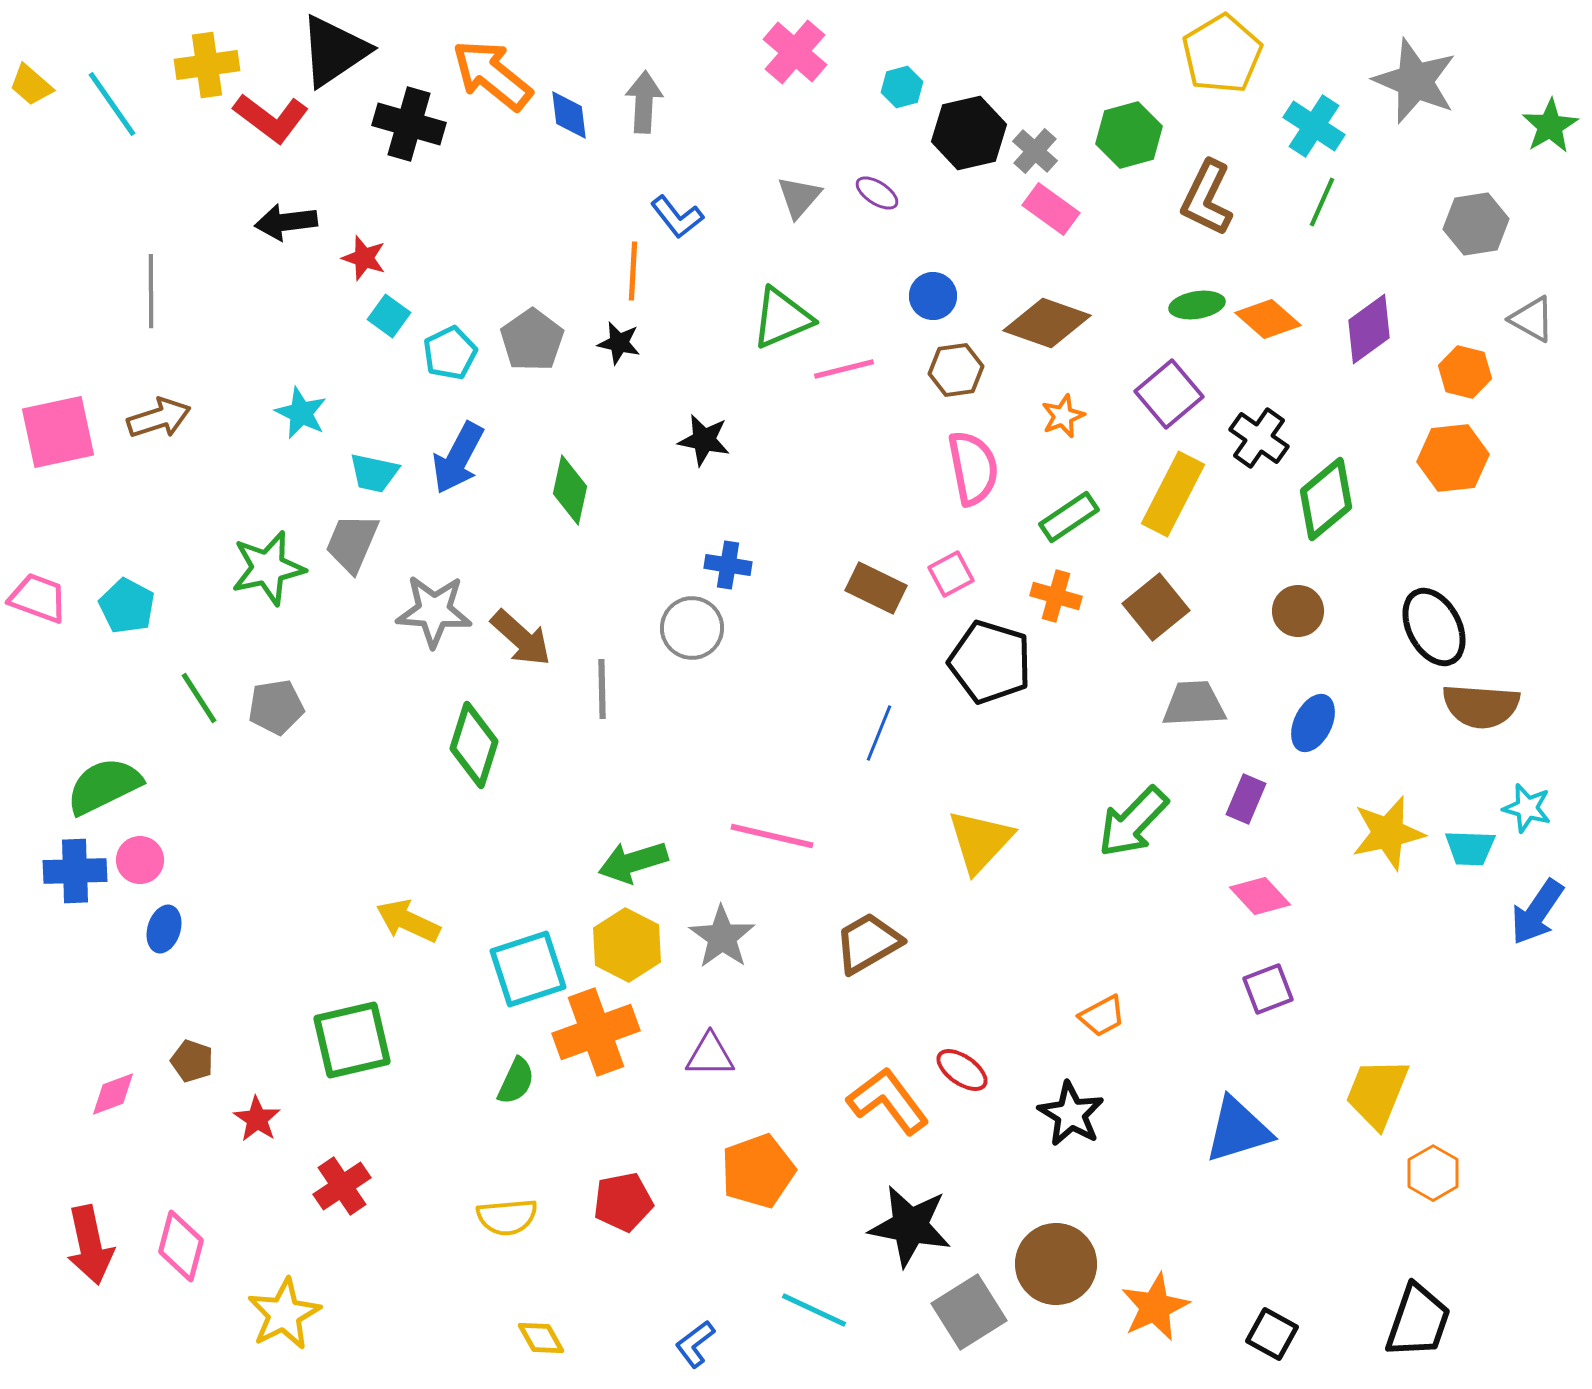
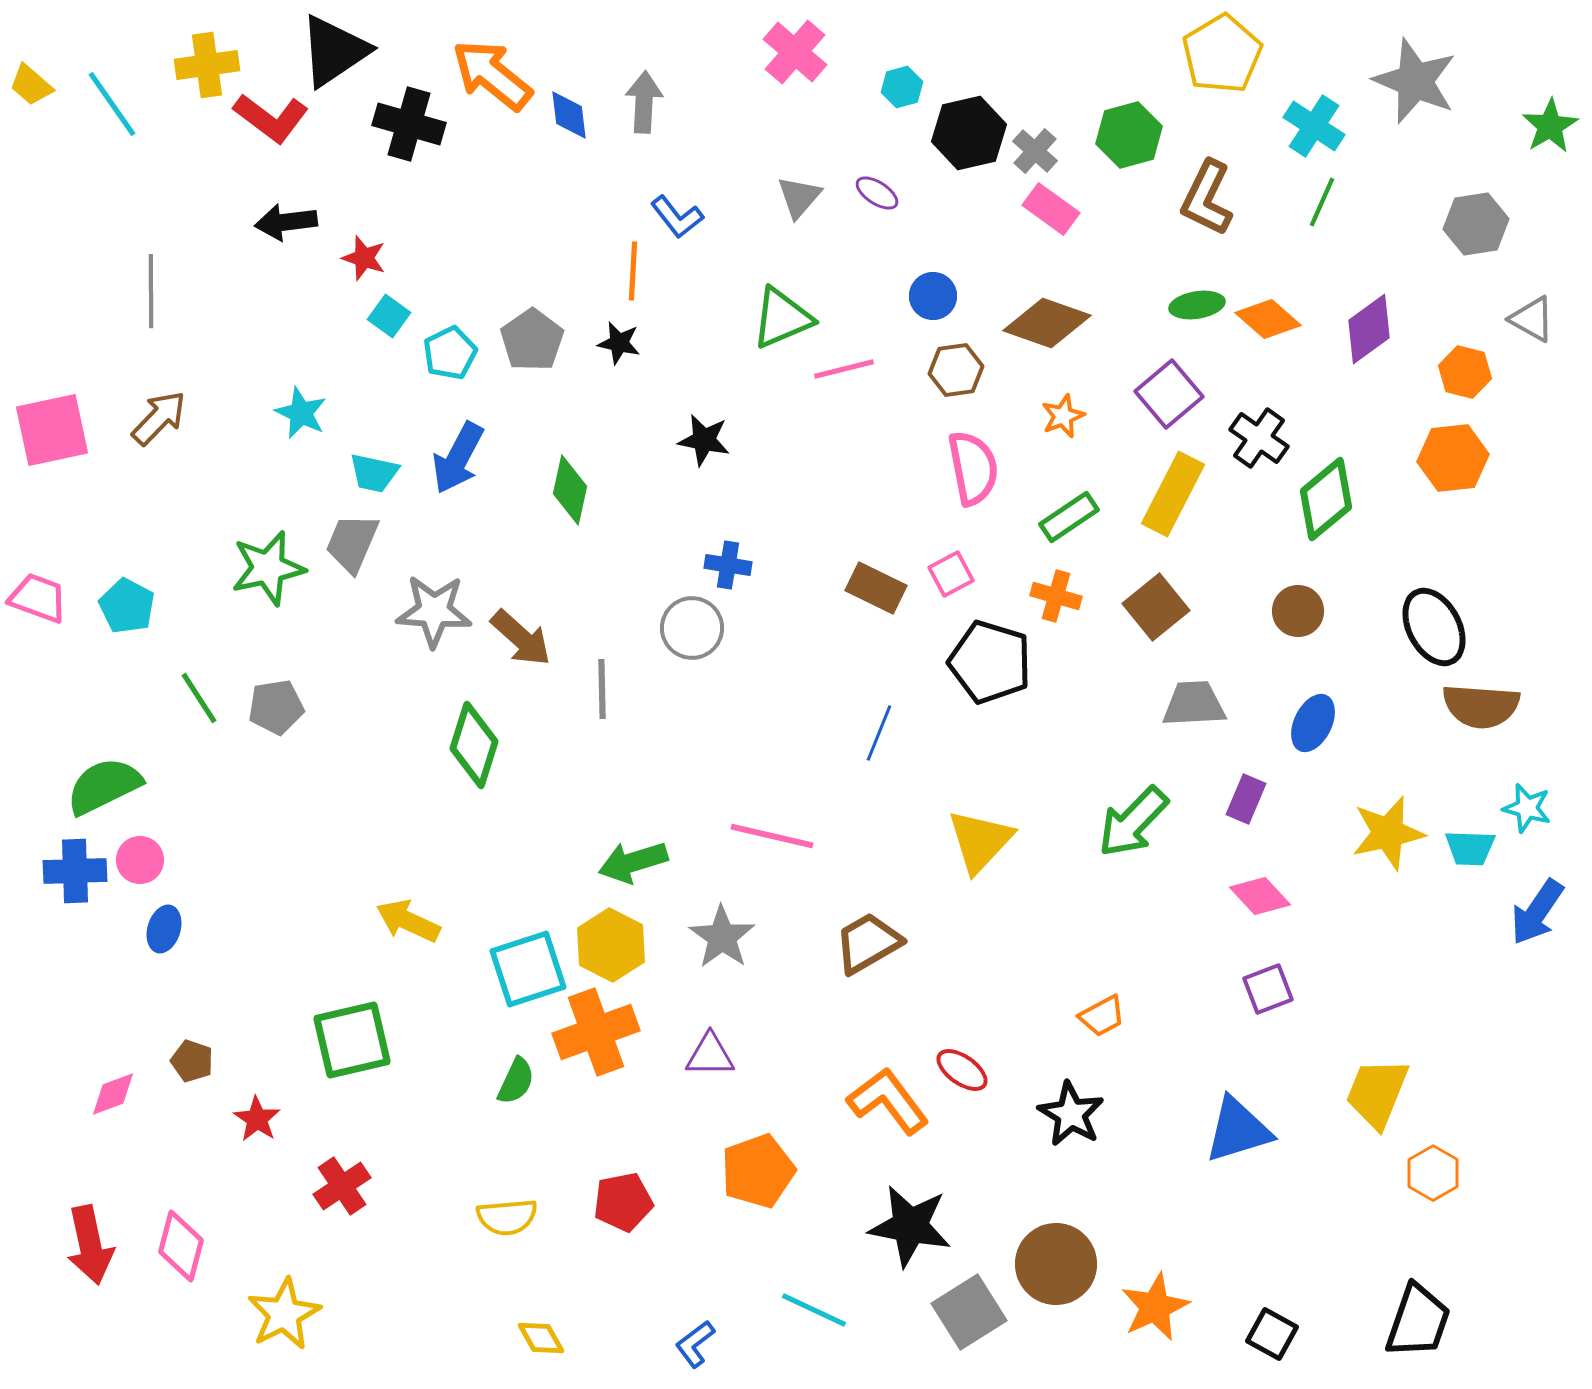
brown arrow at (159, 418): rotated 28 degrees counterclockwise
pink square at (58, 432): moved 6 px left, 2 px up
yellow hexagon at (627, 945): moved 16 px left
